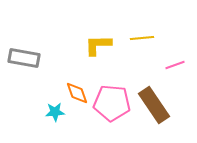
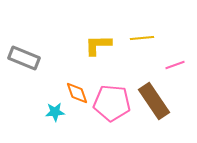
gray rectangle: rotated 12 degrees clockwise
brown rectangle: moved 4 px up
